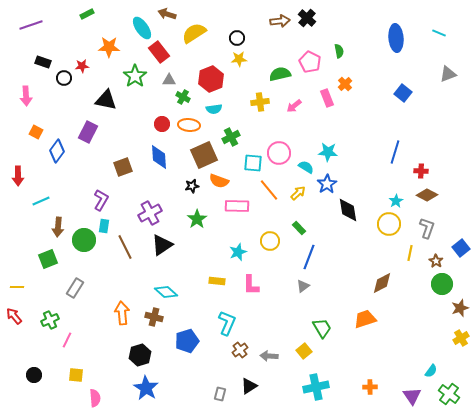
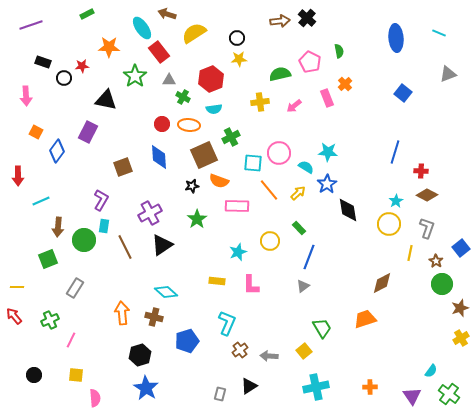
pink line at (67, 340): moved 4 px right
